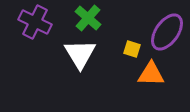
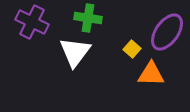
green cross: rotated 32 degrees counterclockwise
purple cross: moved 3 px left
yellow square: rotated 24 degrees clockwise
white triangle: moved 5 px left, 2 px up; rotated 8 degrees clockwise
